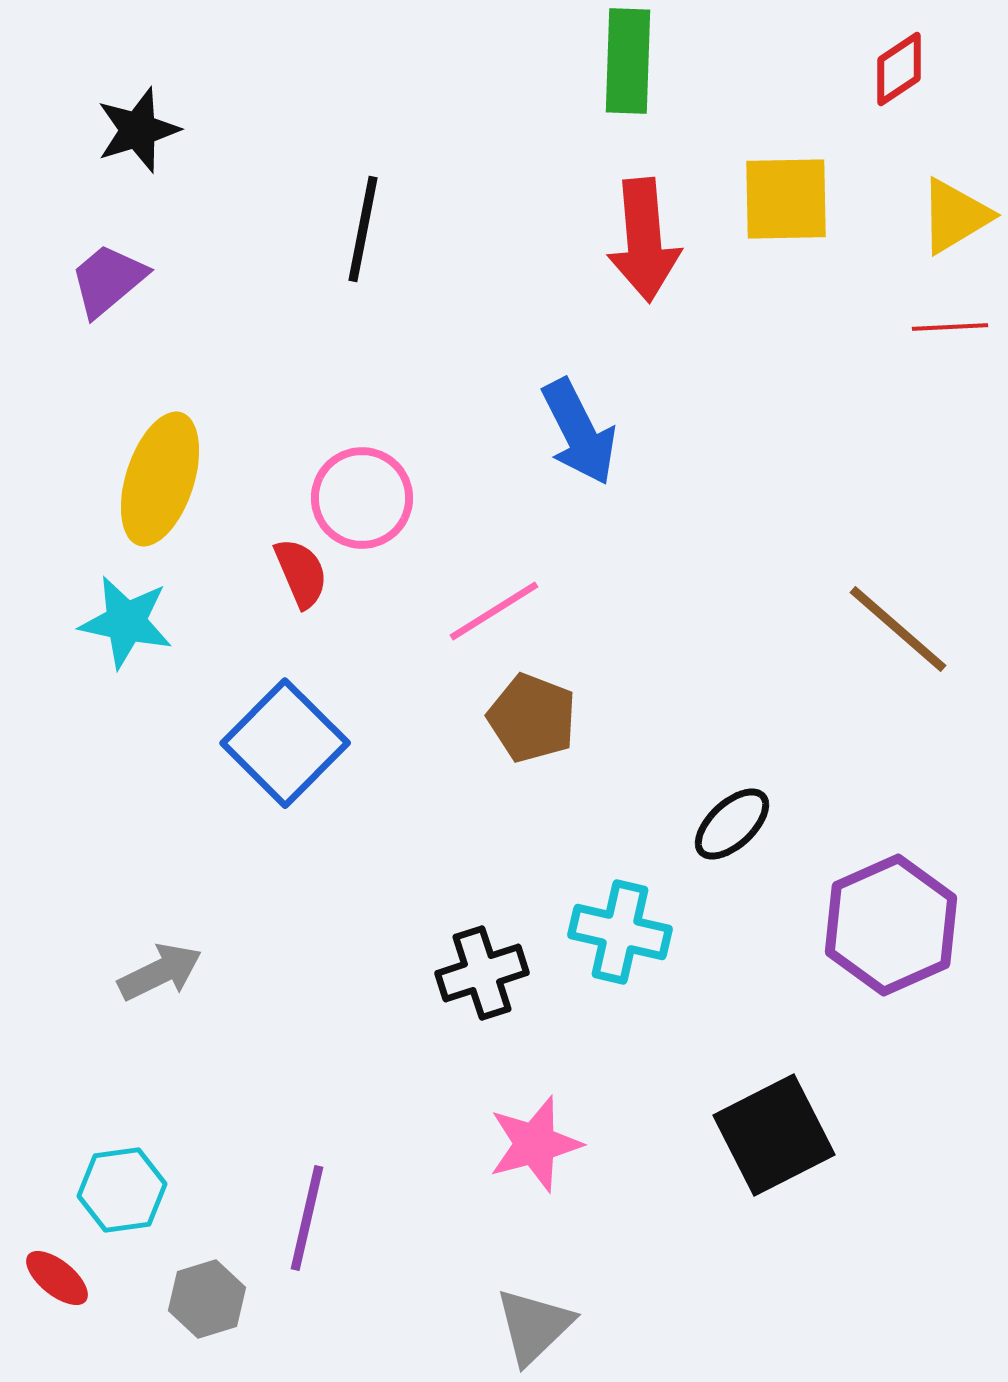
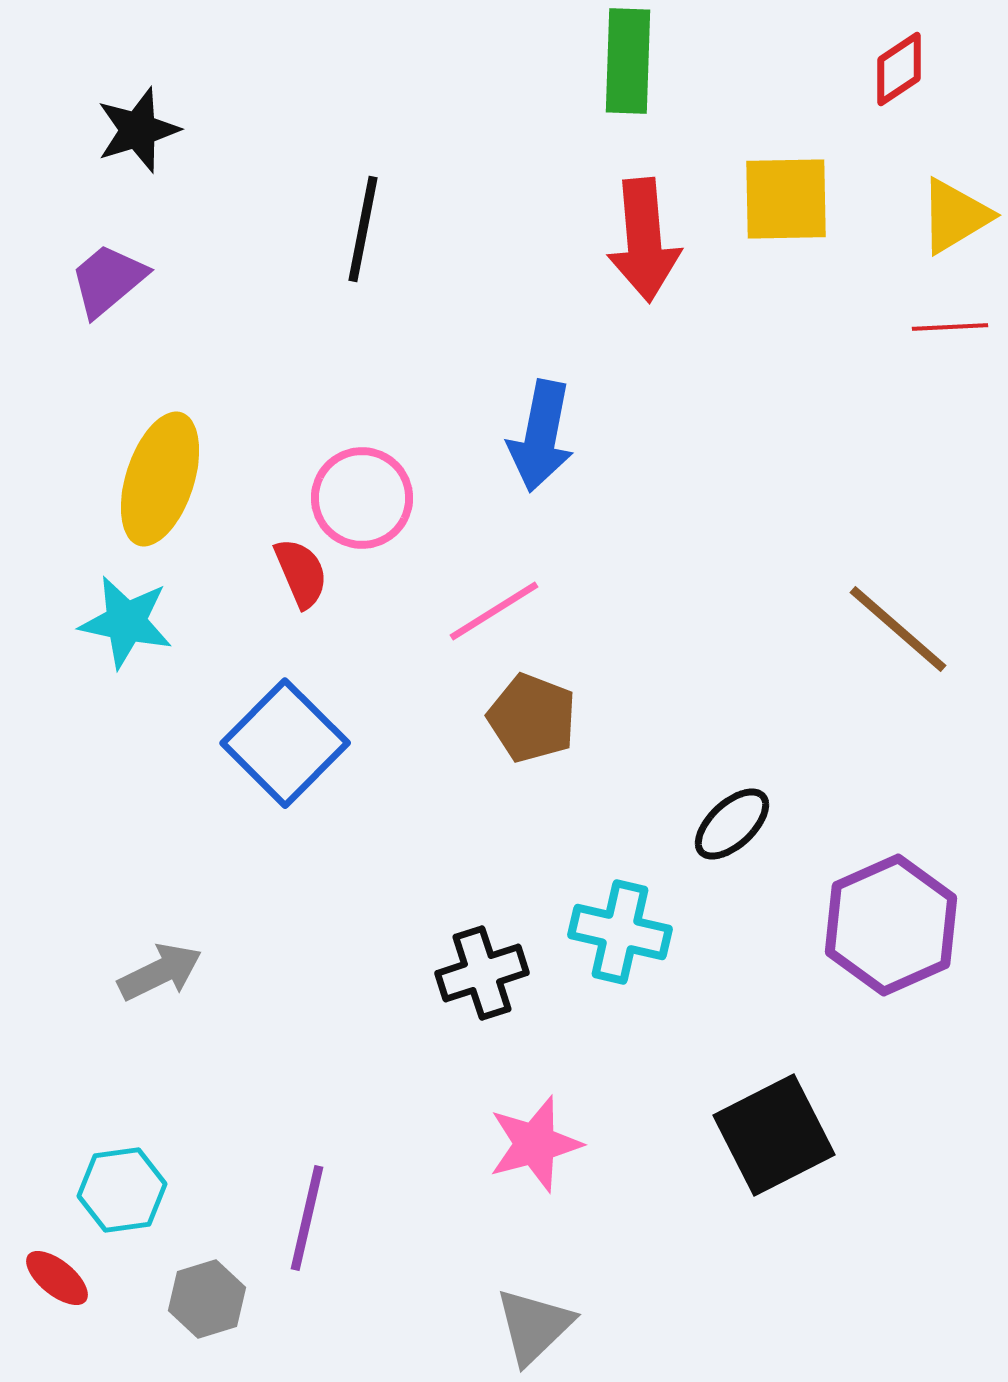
blue arrow: moved 38 px left, 4 px down; rotated 38 degrees clockwise
